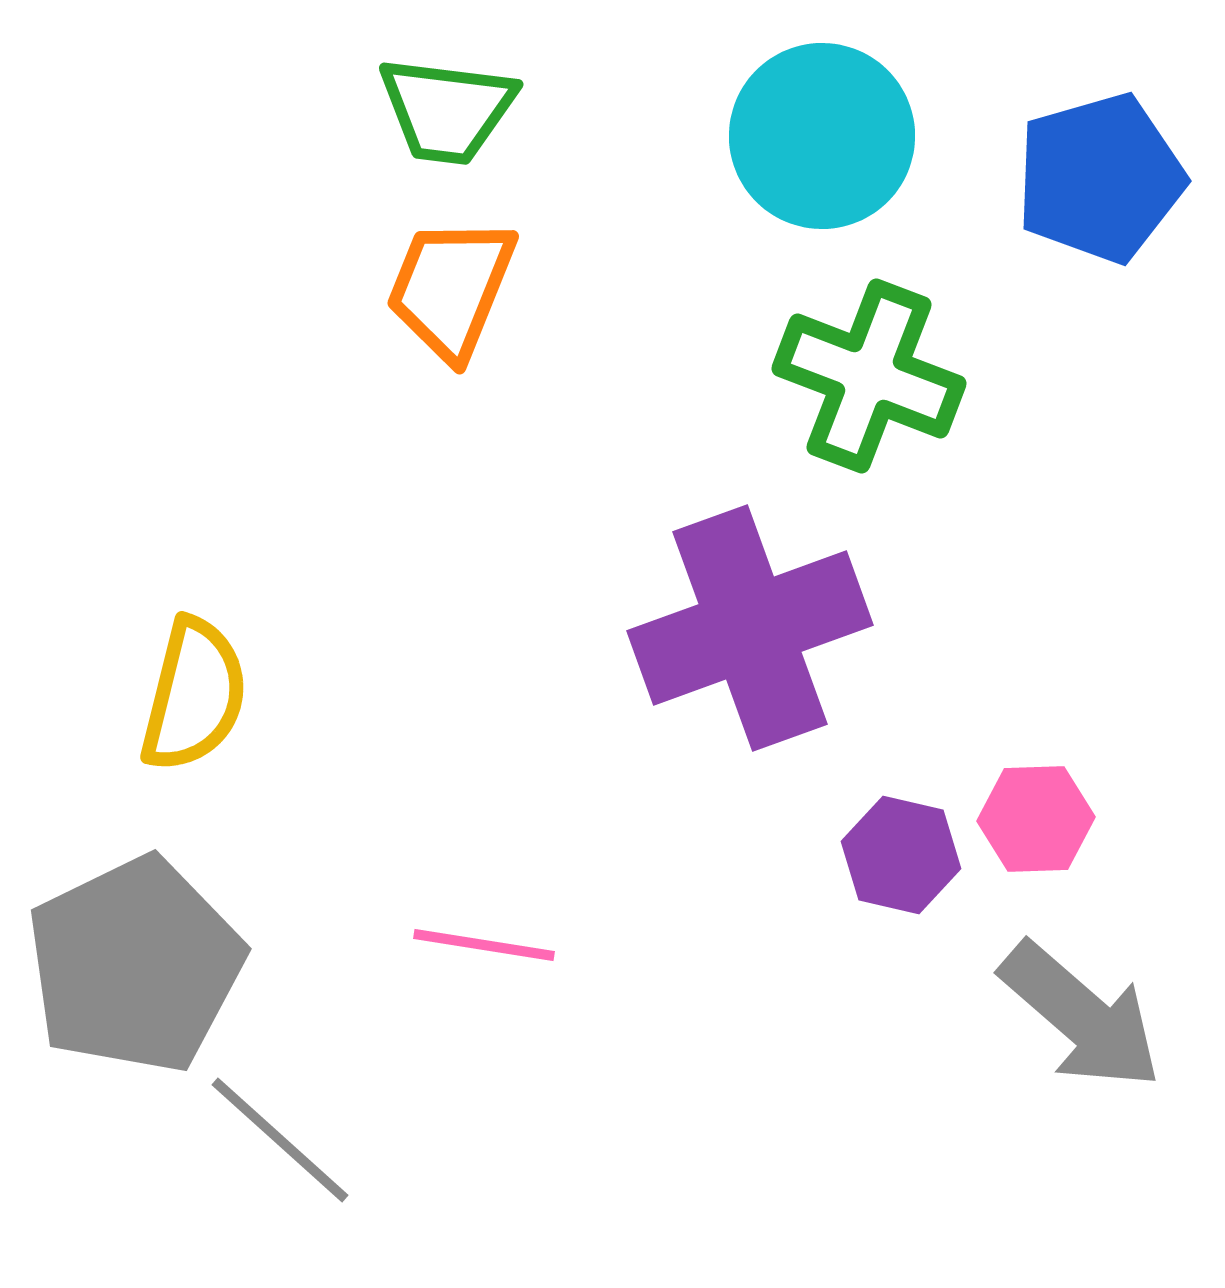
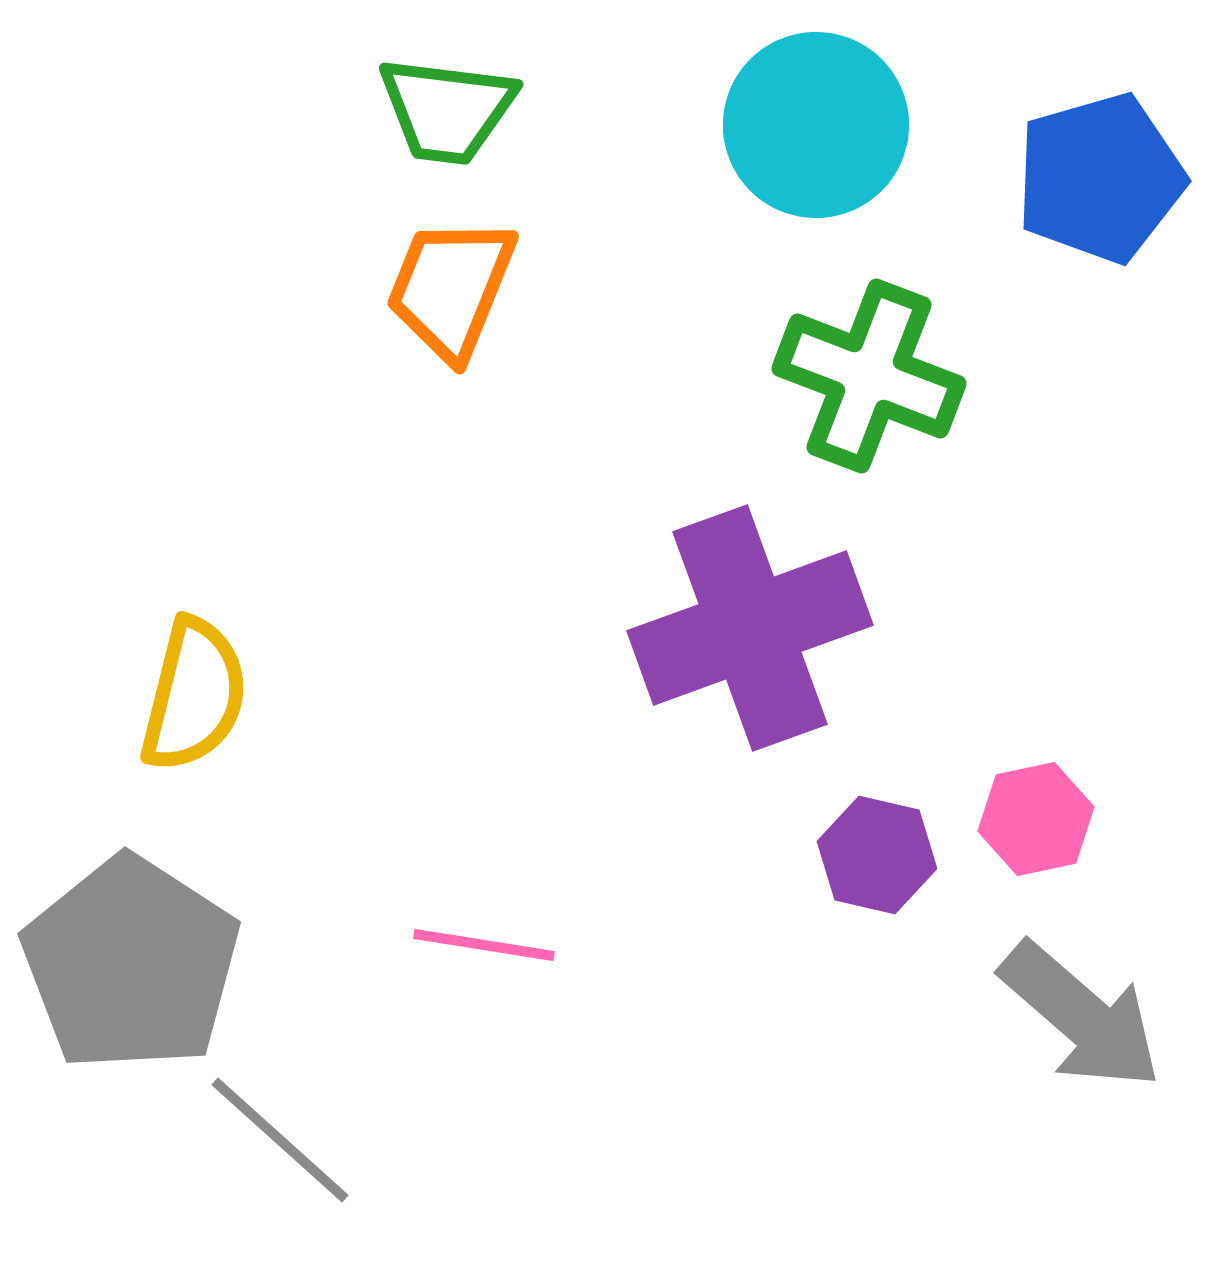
cyan circle: moved 6 px left, 11 px up
pink hexagon: rotated 10 degrees counterclockwise
purple hexagon: moved 24 px left
gray pentagon: moved 4 px left, 1 px up; rotated 13 degrees counterclockwise
